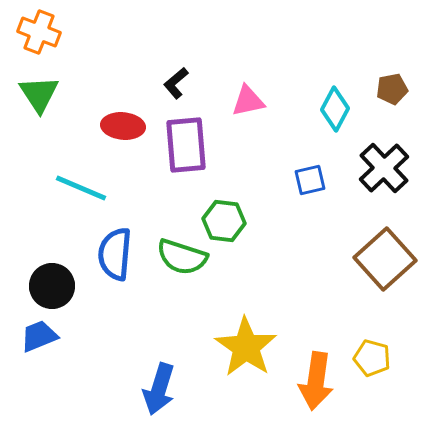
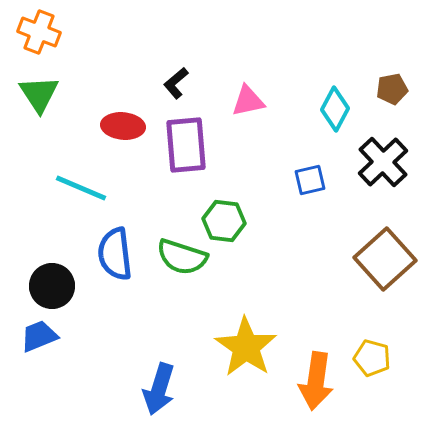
black cross: moved 1 px left, 6 px up
blue semicircle: rotated 12 degrees counterclockwise
